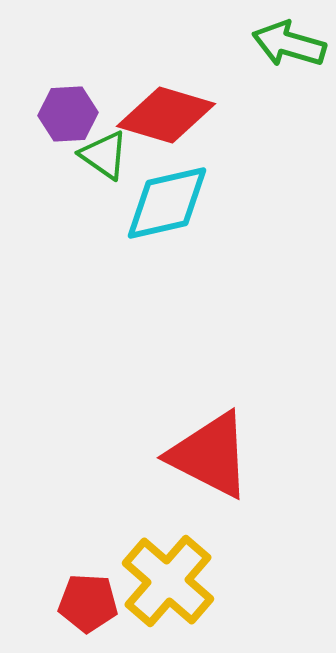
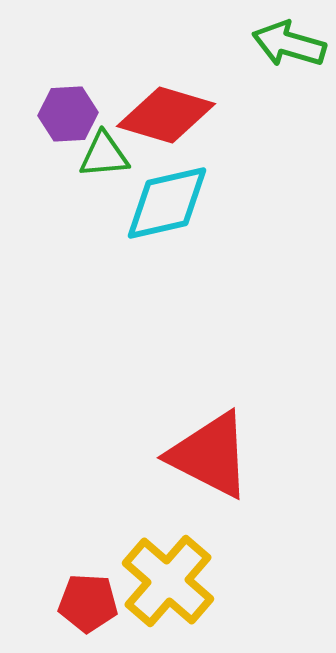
green triangle: rotated 40 degrees counterclockwise
